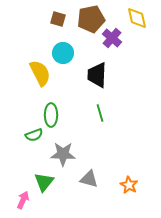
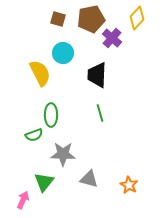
yellow diamond: rotated 55 degrees clockwise
